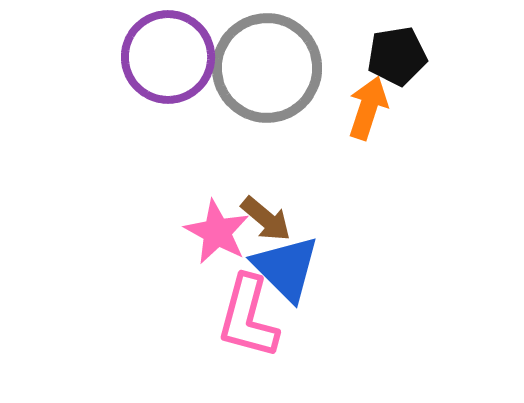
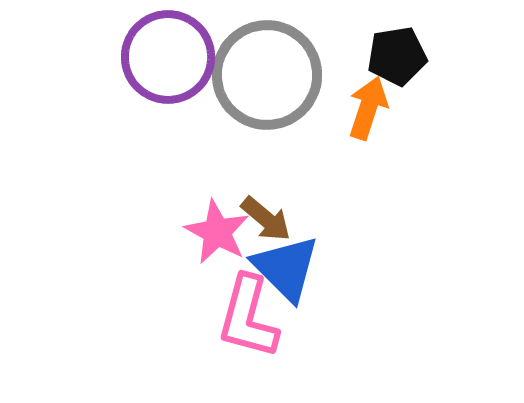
gray circle: moved 7 px down
